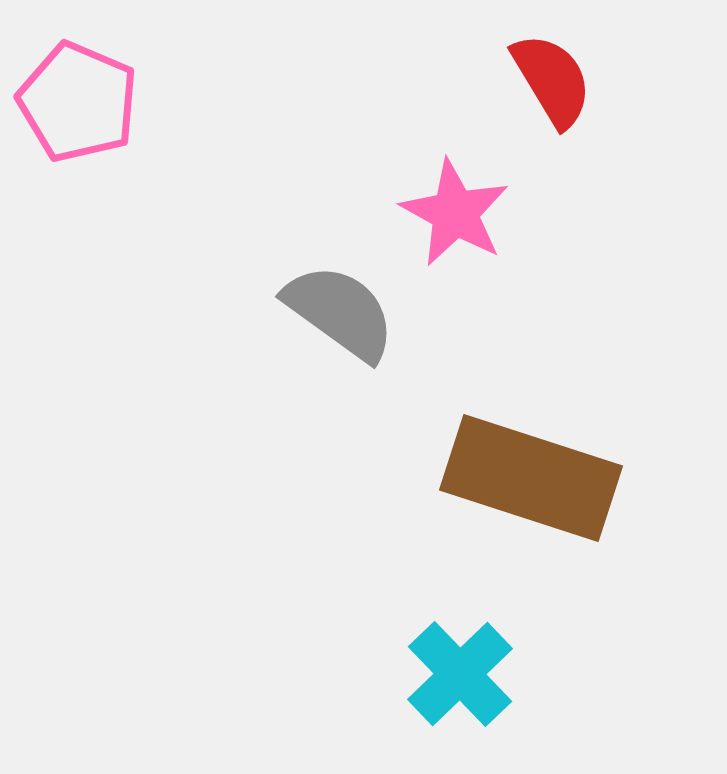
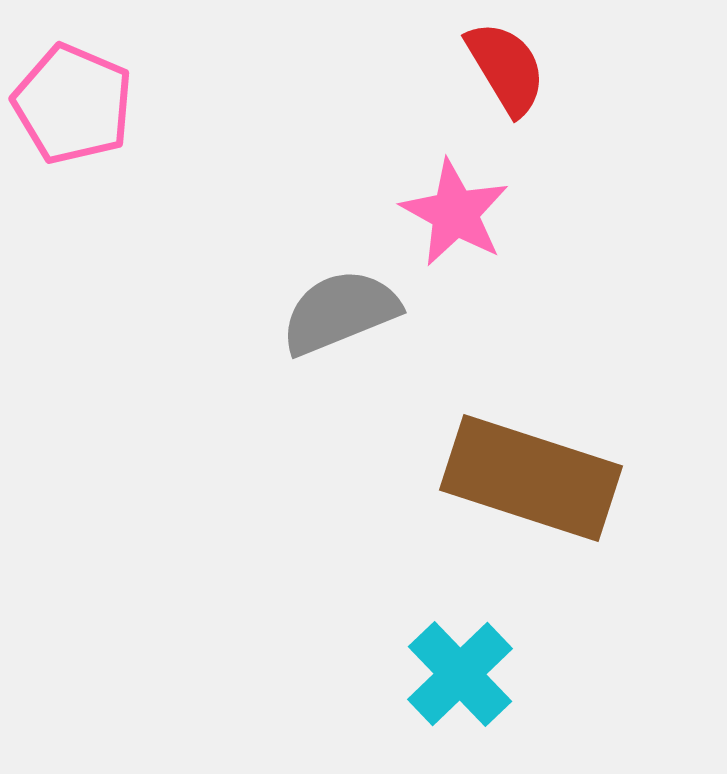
red semicircle: moved 46 px left, 12 px up
pink pentagon: moved 5 px left, 2 px down
gray semicircle: rotated 58 degrees counterclockwise
